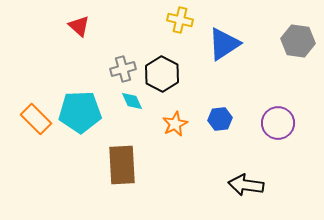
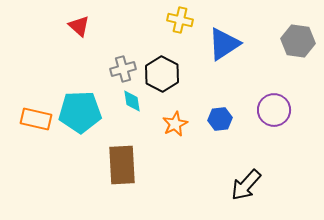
cyan diamond: rotated 15 degrees clockwise
orange rectangle: rotated 32 degrees counterclockwise
purple circle: moved 4 px left, 13 px up
black arrow: rotated 56 degrees counterclockwise
